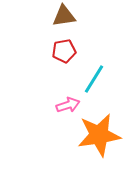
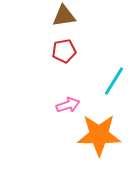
cyan line: moved 20 px right, 2 px down
orange star: rotated 9 degrees clockwise
